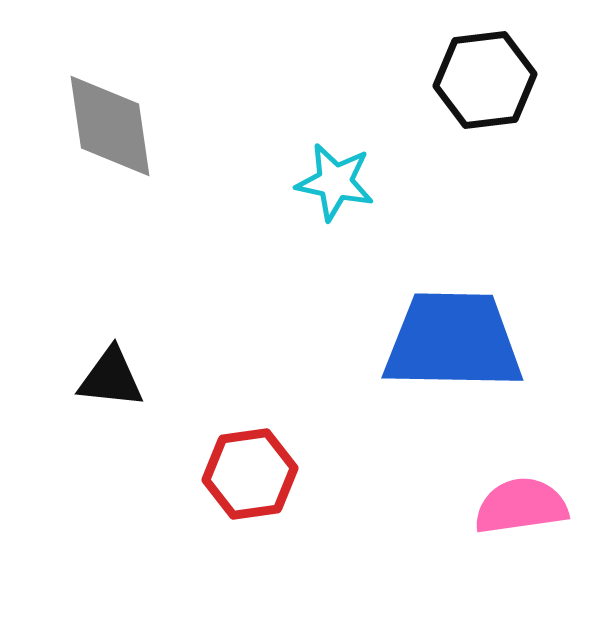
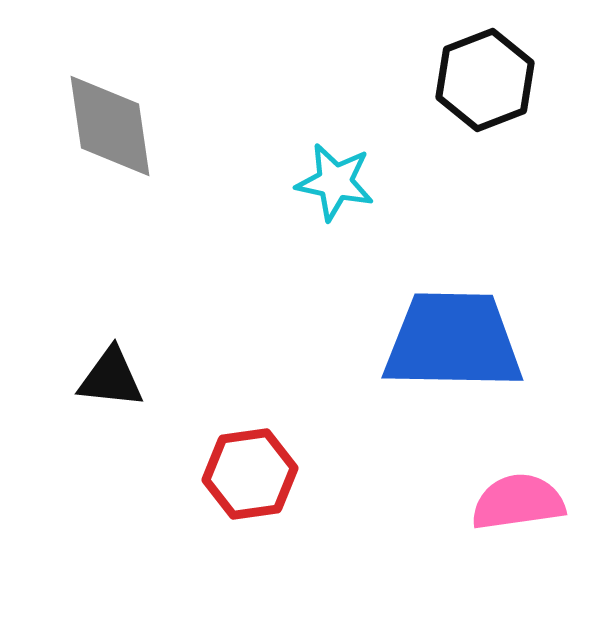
black hexagon: rotated 14 degrees counterclockwise
pink semicircle: moved 3 px left, 4 px up
